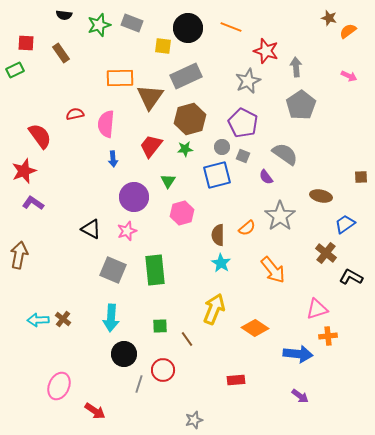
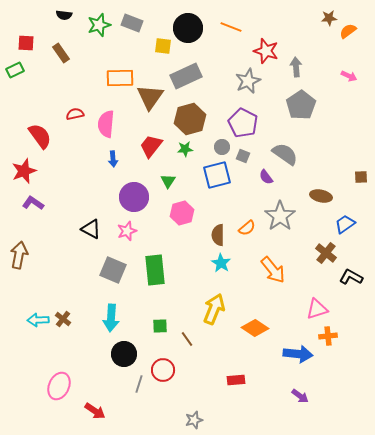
brown star at (329, 18): rotated 21 degrees counterclockwise
